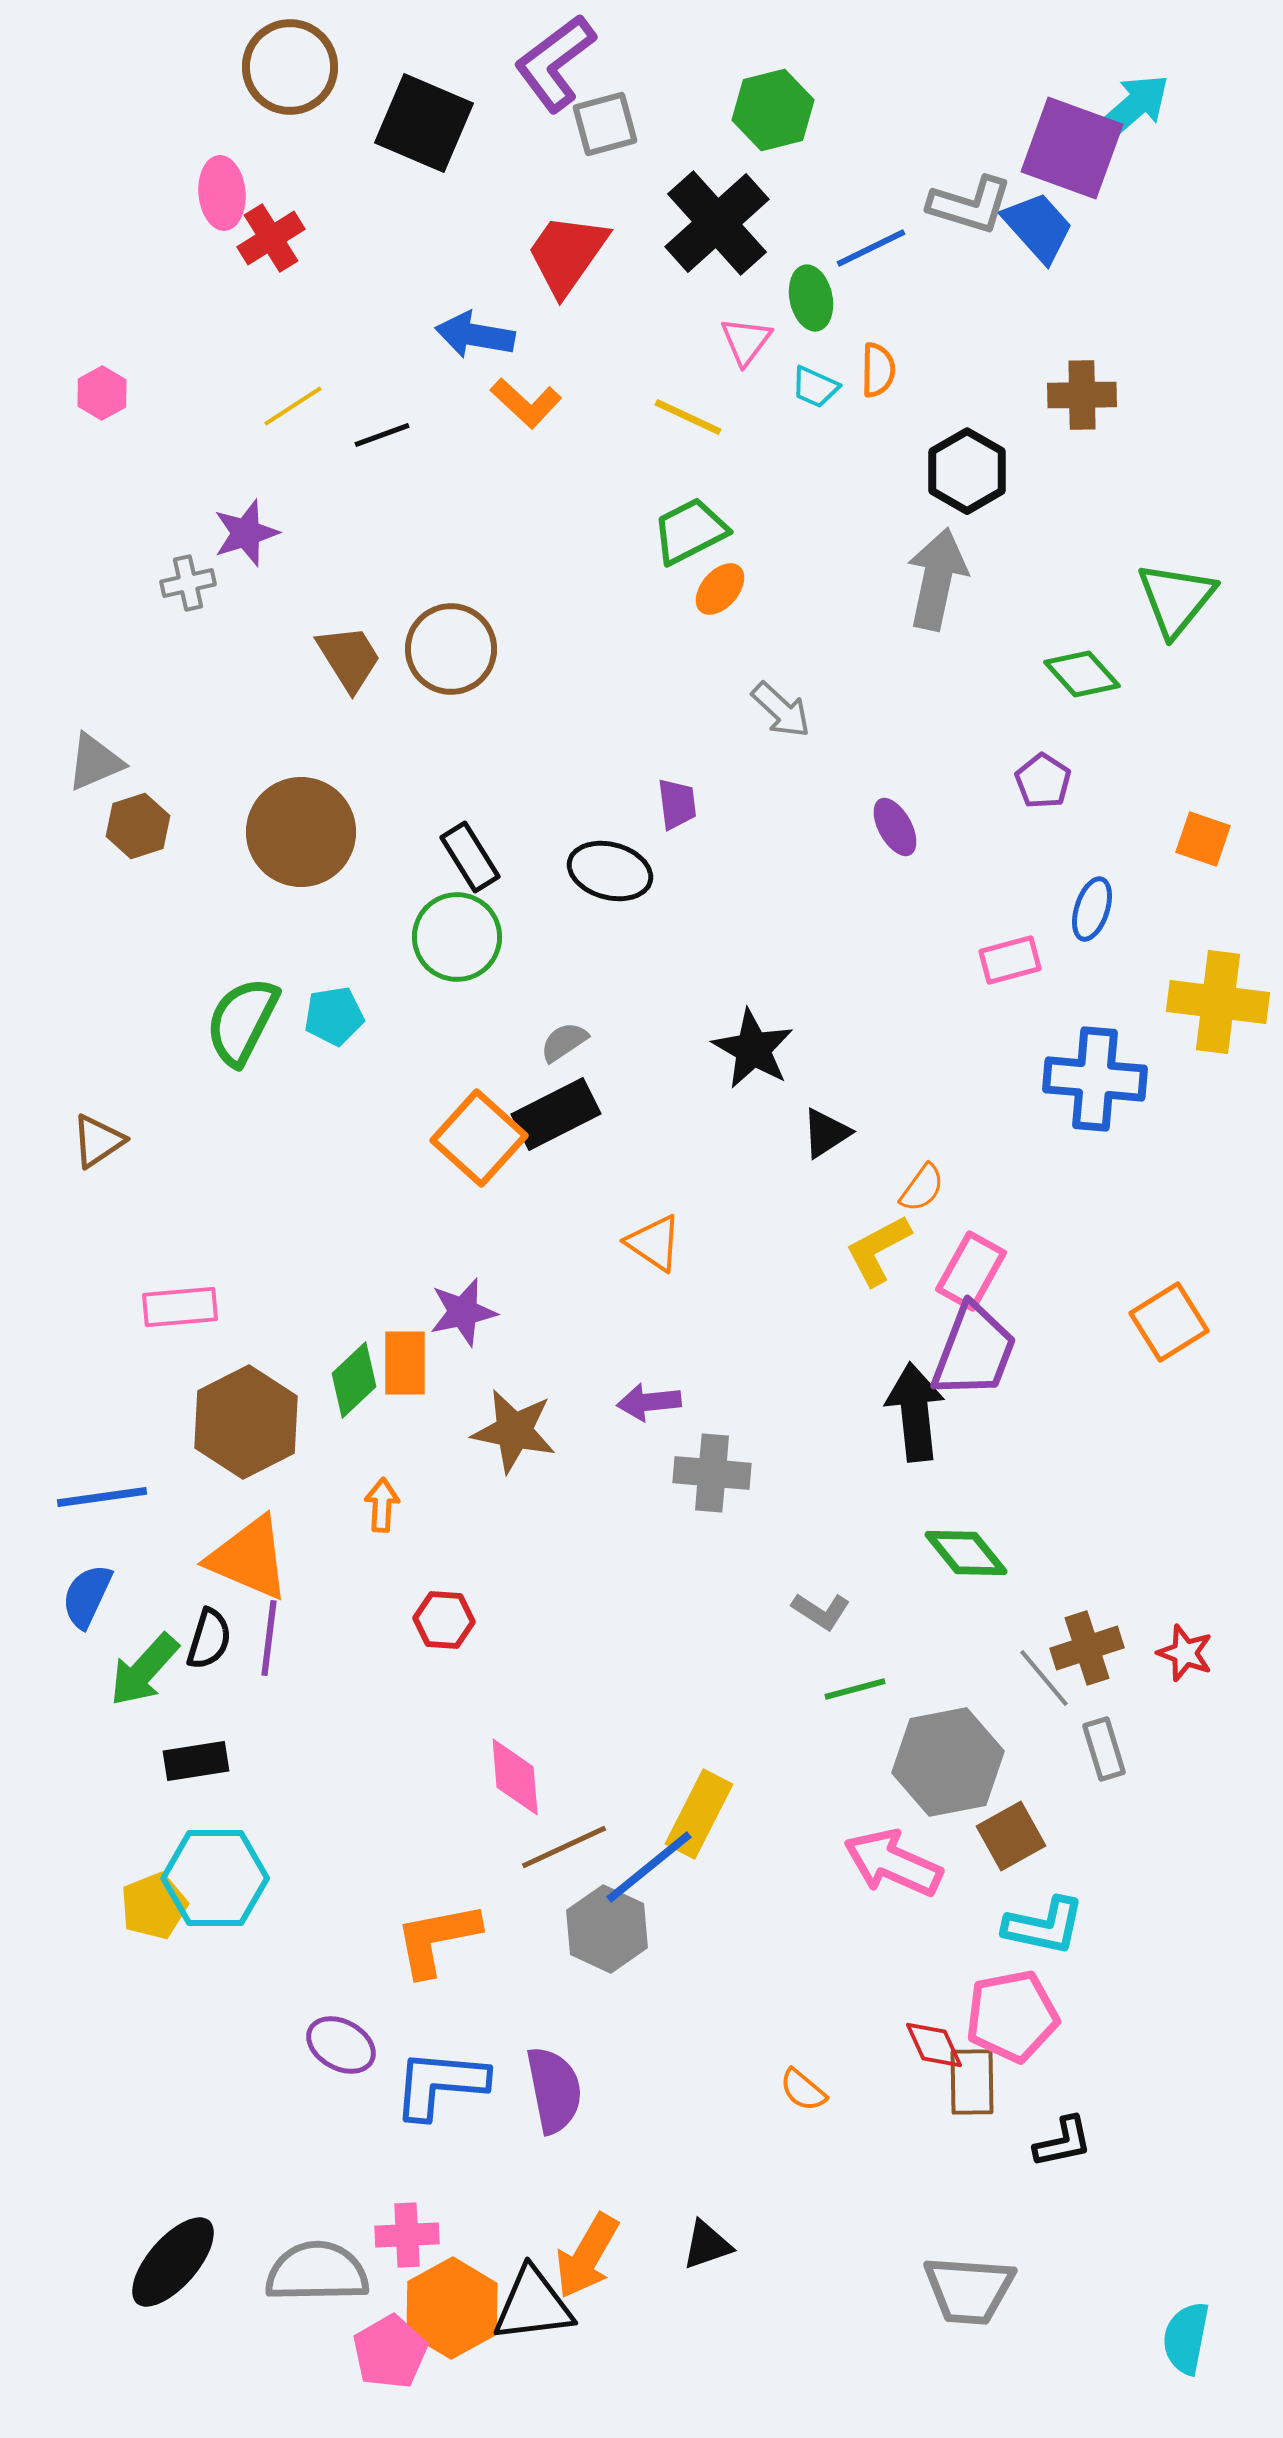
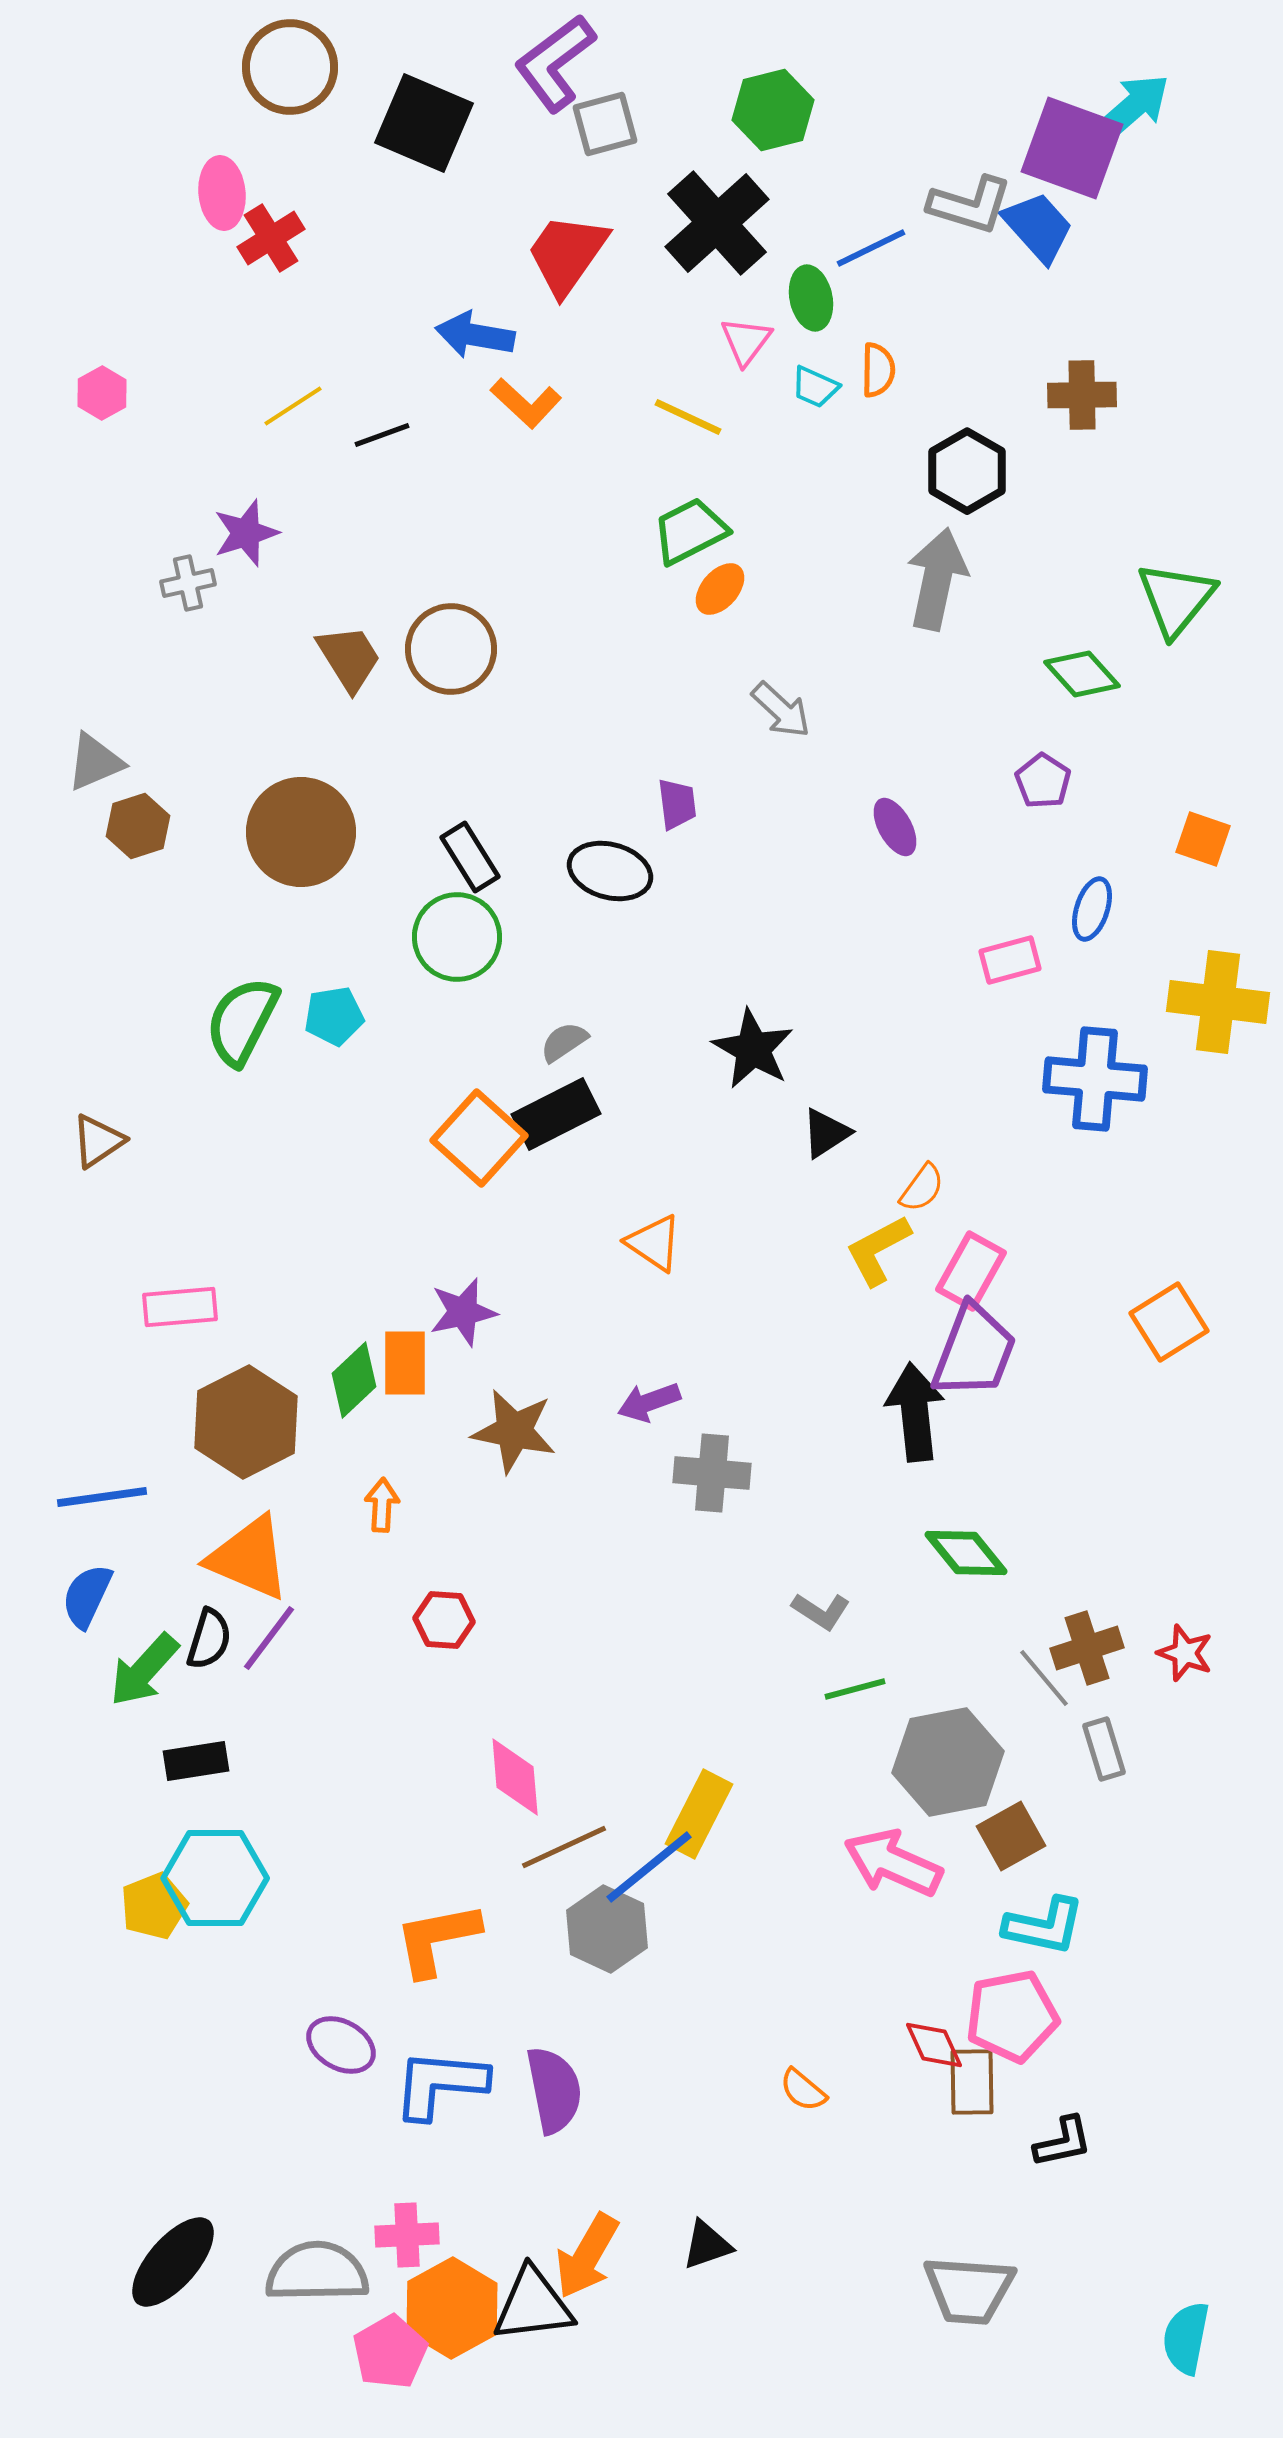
purple arrow at (649, 1402): rotated 14 degrees counterclockwise
purple line at (269, 1638): rotated 30 degrees clockwise
